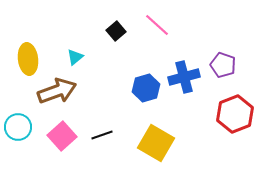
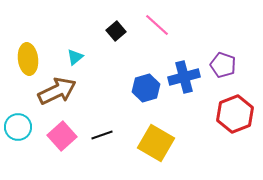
brown arrow: rotated 6 degrees counterclockwise
